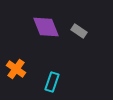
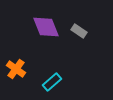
cyan rectangle: rotated 30 degrees clockwise
